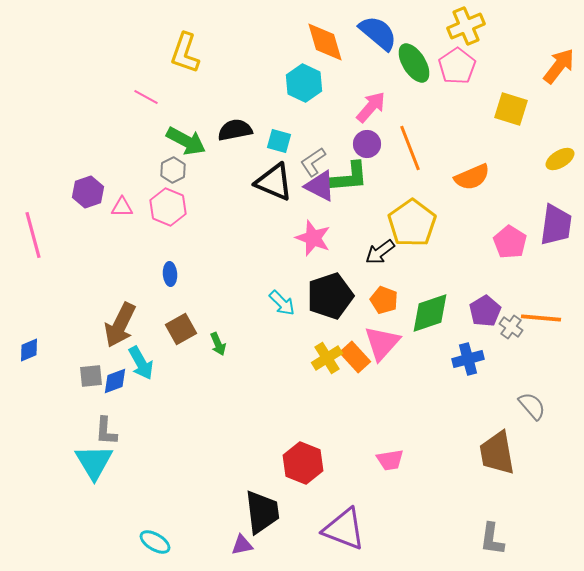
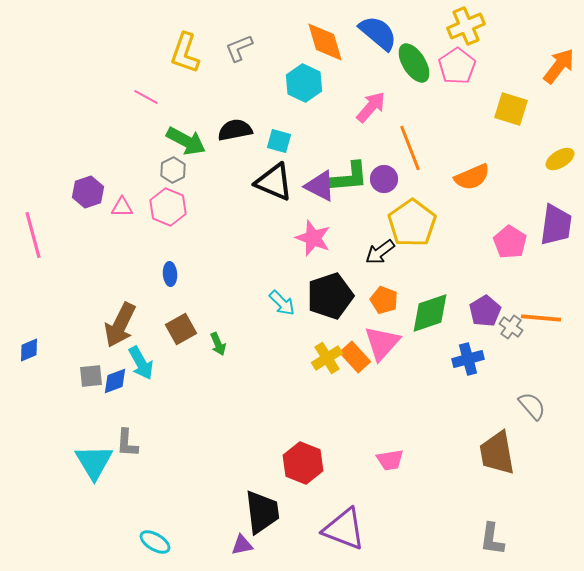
purple circle at (367, 144): moved 17 px right, 35 px down
gray L-shape at (313, 162): moved 74 px left, 114 px up; rotated 12 degrees clockwise
gray L-shape at (106, 431): moved 21 px right, 12 px down
